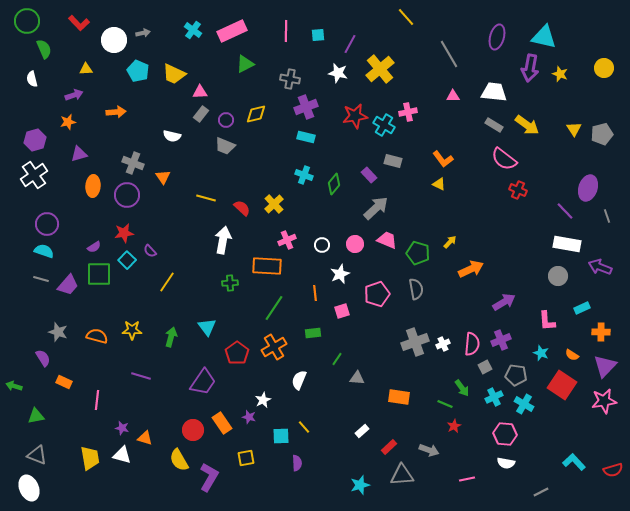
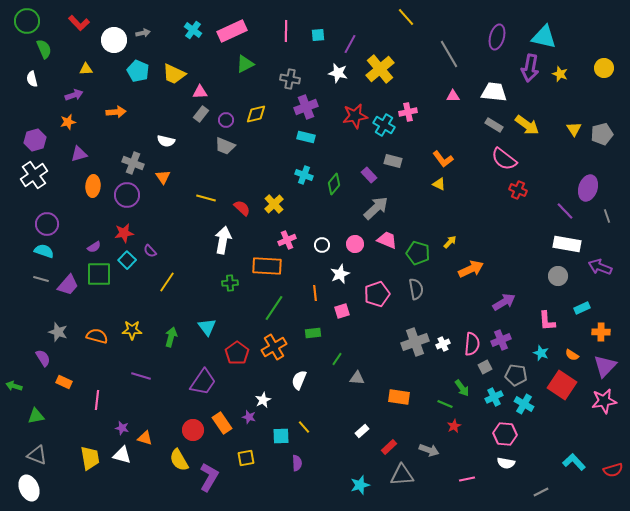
white semicircle at (172, 136): moved 6 px left, 5 px down
